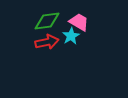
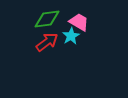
green diamond: moved 2 px up
red arrow: rotated 25 degrees counterclockwise
